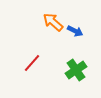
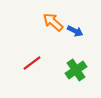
red line: rotated 12 degrees clockwise
